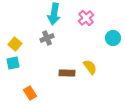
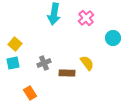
gray cross: moved 3 px left, 25 px down
yellow semicircle: moved 3 px left, 4 px up
